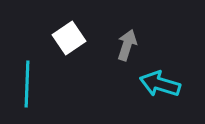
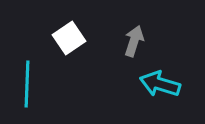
gray arrow: moved 7 px right, 4 px up
